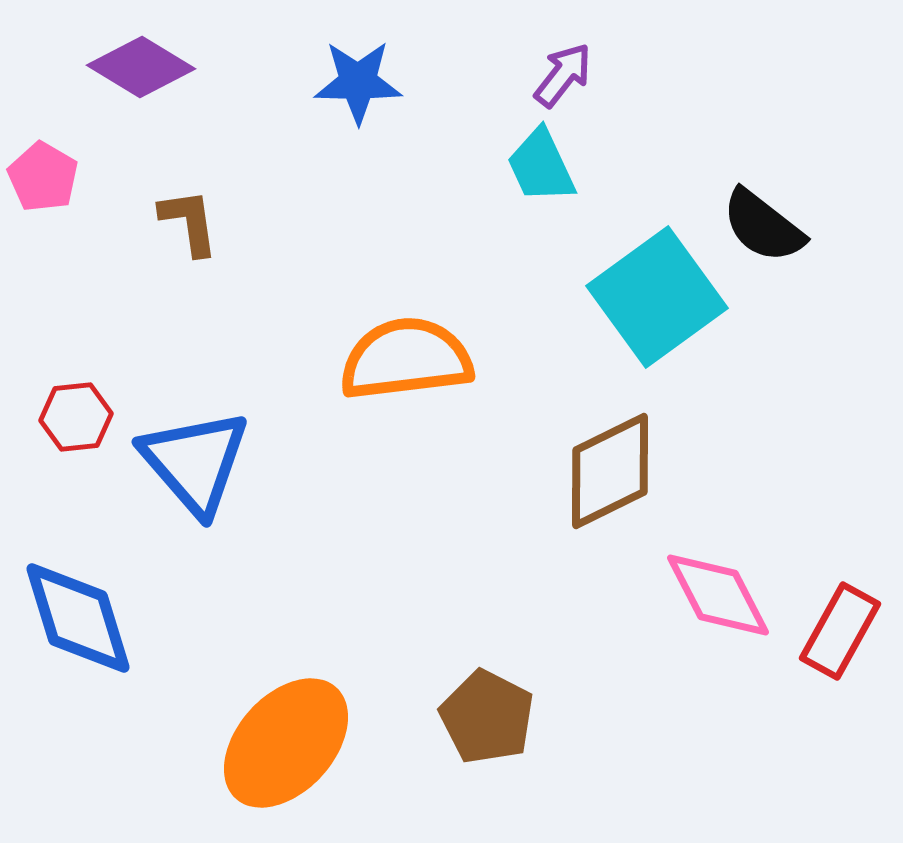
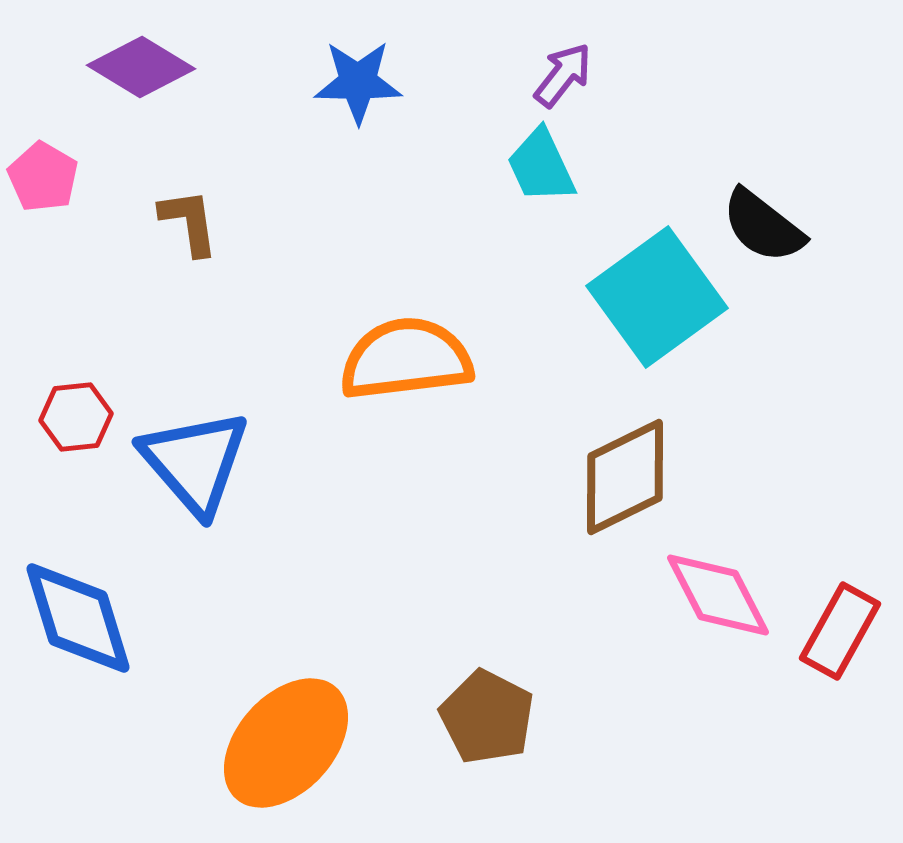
brown diamond: moved 15 px right, 6 px down
